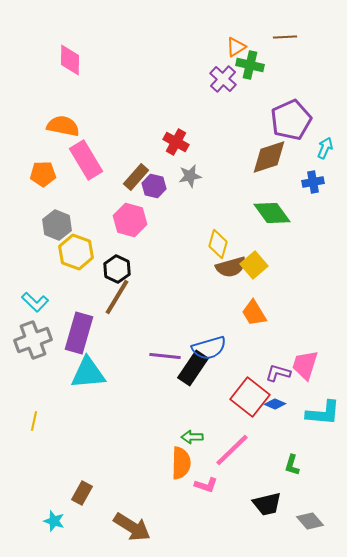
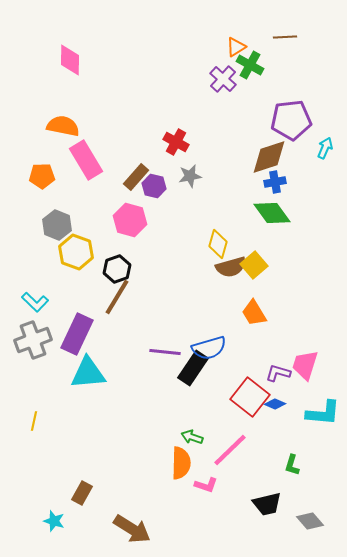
green cross at (250, 65): rotated 16 degrees clockwise
purple pentagon at (291, 120): rotated 18 degrees clockwise
orange pentagon at (43, 174): moved 1 px left, 2 px down
blue cross at (313, 182): moved 38 px left
black hexagon at (117, 269): rotated 16 degrees clockwise
purple rectangle at (79, 333): moved 2 px left, 1 px down; rotated 9 degrees clockwise
purple line at (165, 356): moved 4 px up
green arrow at (192, 437): rotated 20 degrees clockwise
pink line at (232, 450): moved 2 px left
brown arrow at (132, 527): moved 2 px down
